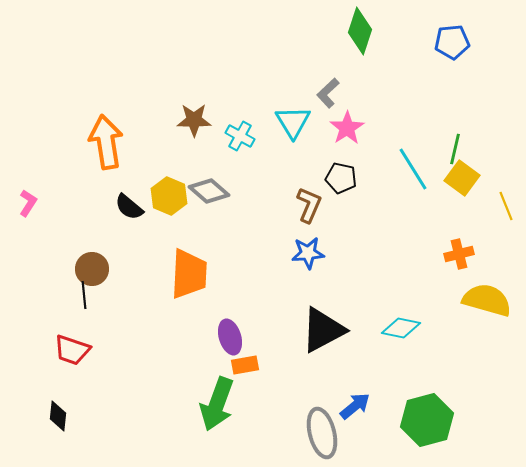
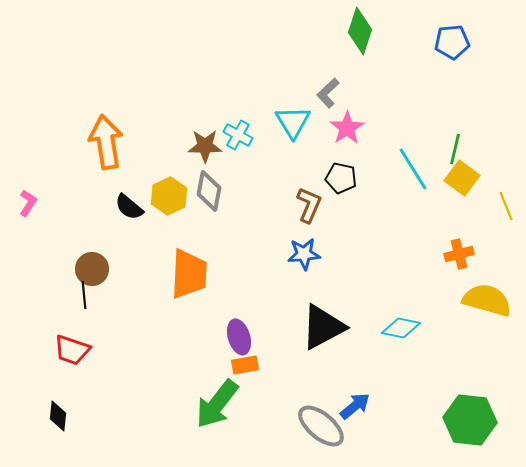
brown star: moved 11 px right, 26 px down
cyan cross: moved 2 px left, 1 px up
gray diamond: rotated 60 degrees clockwise
yellow hexagon: rotated 12 degrees clockwise
blue star: moved 4 px left, 1 px down
black triangle: moved 3 px up
purple ellipse: moved 9 px right
green arrow: rotated 18 degrees clockwise
green hexagon: moved 43 px right; rotated 21 degrees clockwise
gray ellipse: moved 1 px left, 7 px up; rotated 36 degrees counterclockwise
